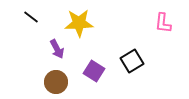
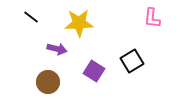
pink L-shape: moved 11 px left, 5 px up
purple arrow: rotated 48 degrees counterclockwise
brown circle: moved 8 px left
